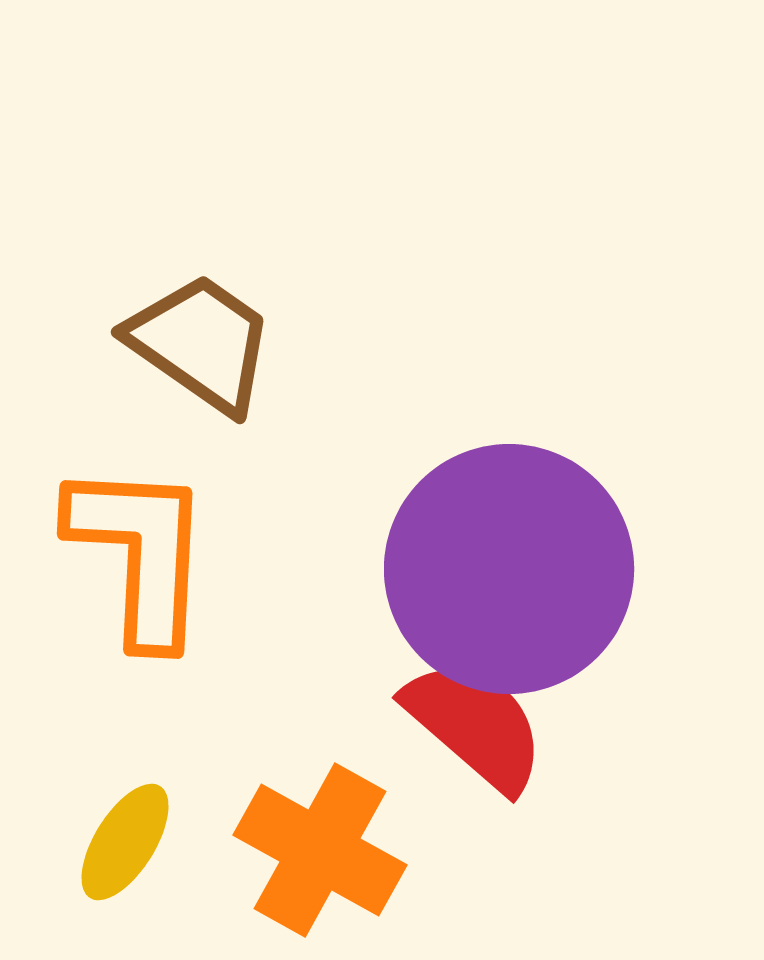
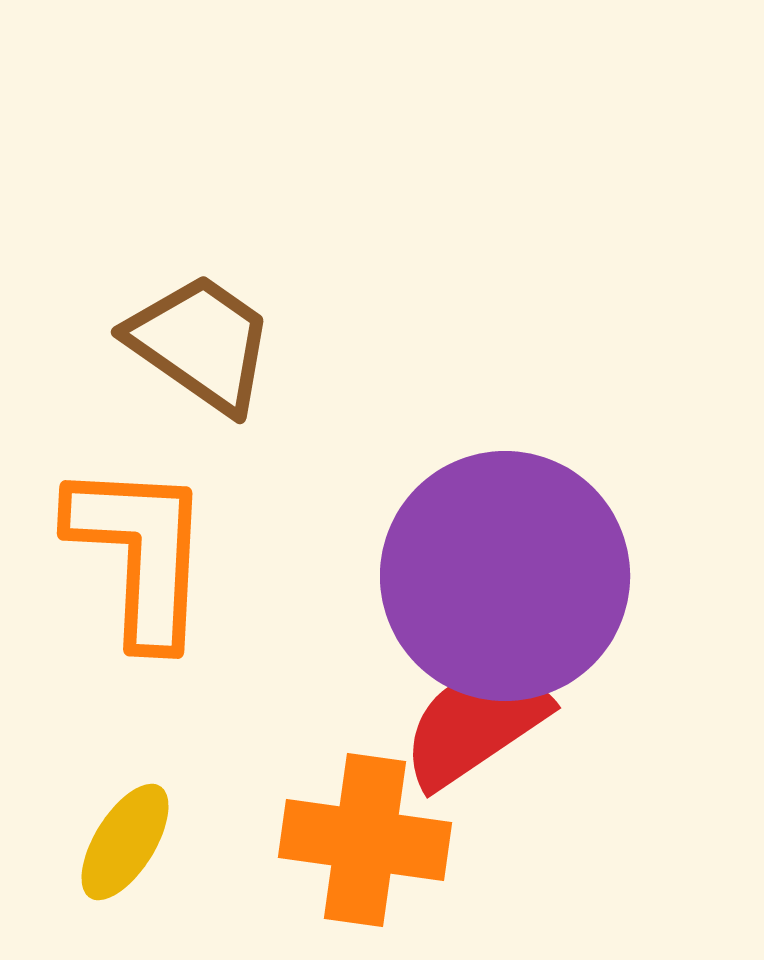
purple circle: moved 4 px left, 7 px down
red semicircle: rotated 75 degrees counterclockwise
orange cross: moved 45 px right, 10 px up; rotated 21 degrees counterclockwise
